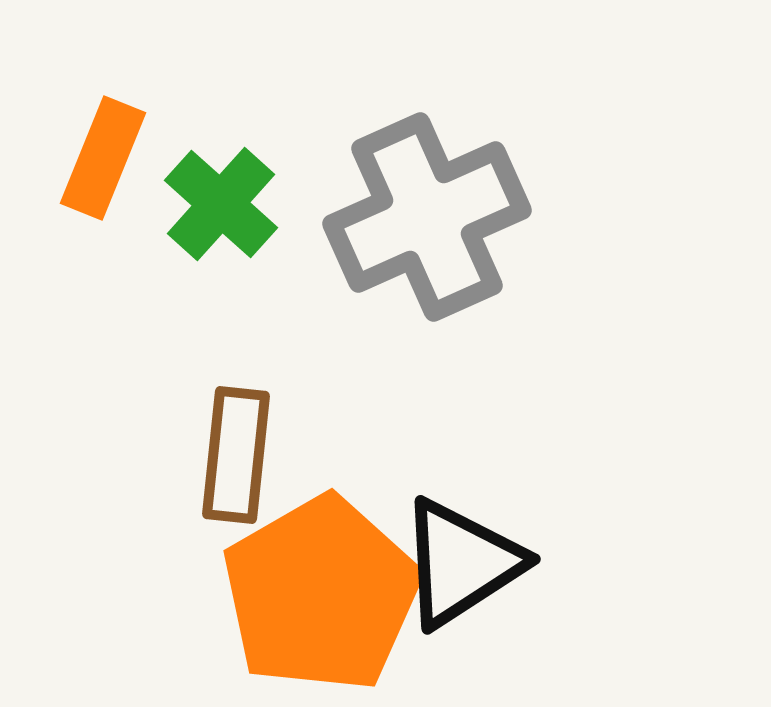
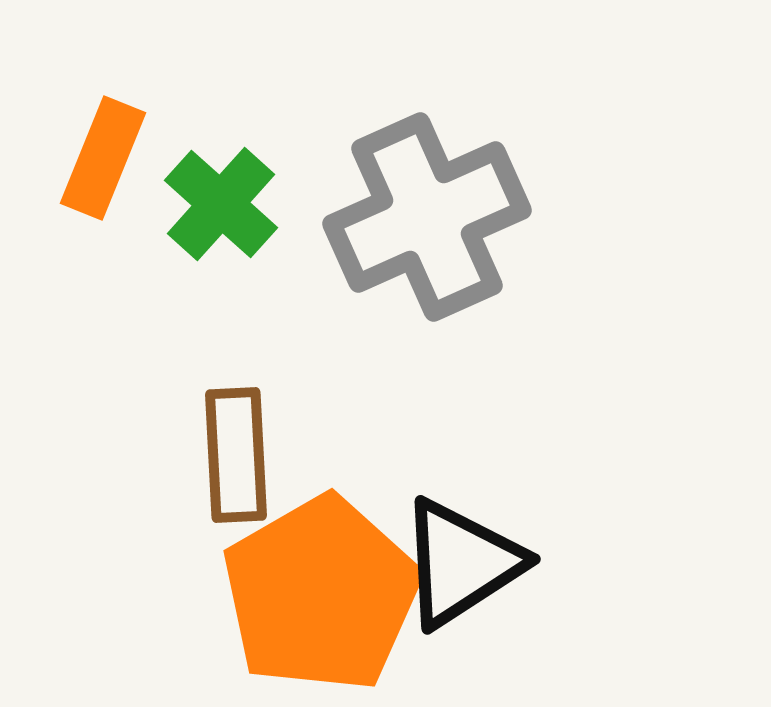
brown rectangle: rotated 9 degrees counterclockwise
